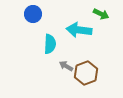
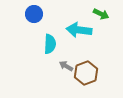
blue circle: moved 1 px right
